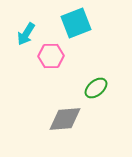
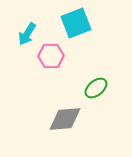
cyan arrow: moved 1 px right
